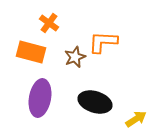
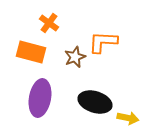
yellow arrow: moved 8 px left, 1 px up; rotated 45 degrees clockwise
